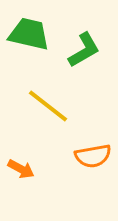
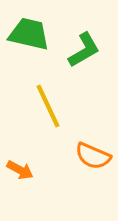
yellow line: rotated 27 degrees clockwise
orange semicircle: rotated 33 degrees clockwise
orange arrow: moved 1 px left, 1 px down
